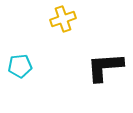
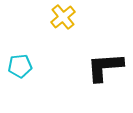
yellow cross: moved 2 px up; rotated 20 degrees counterclockwise
